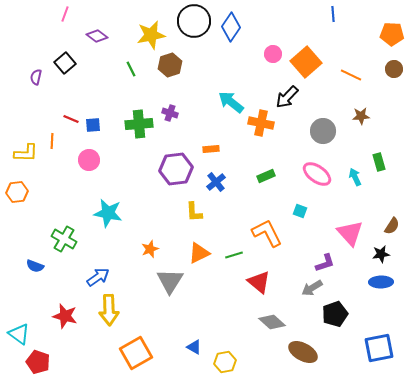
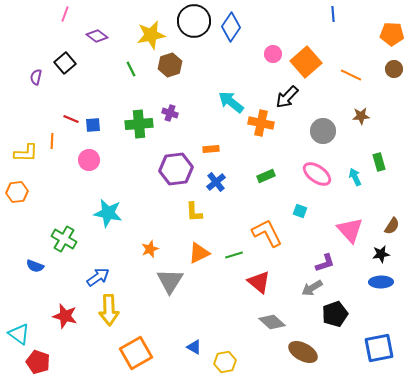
pink triangle at (350, 233): moved 3 px up
